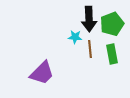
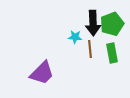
black arrow: moved 4 px right, 4 px down
green rectangle: moved 1 px up
